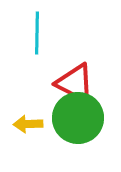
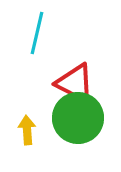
cyan line: rotated 12 degrees clockwise
yellow arrow: moved 1 px left, 6 px down; rotated 88 degrees clockwise
